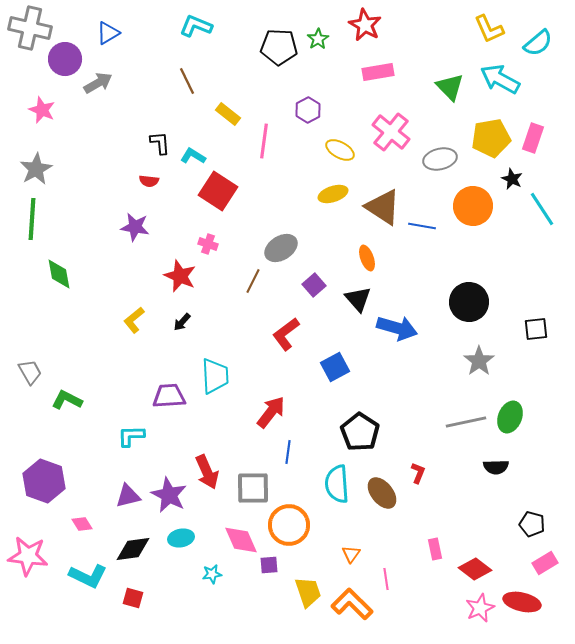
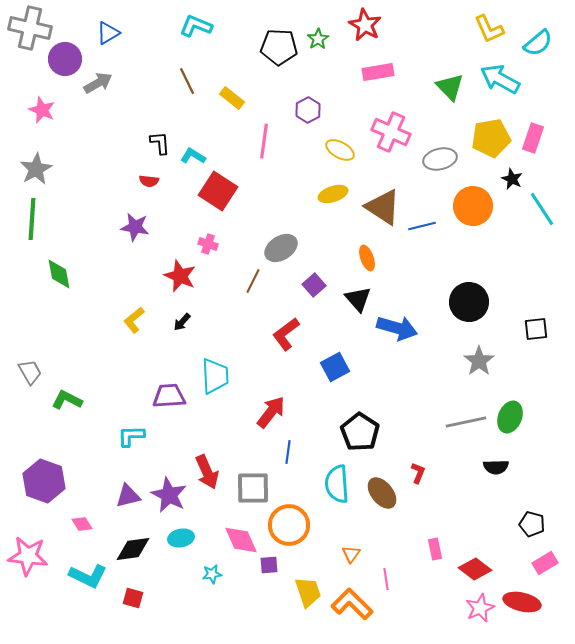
yellow rectangle at (228, 114): moved 4 px right, 16 px up
pink cross at (391, 132): rotated 15 degrees counterclockwise
blue line at (422, 226): rotated 24 degrees counterclockwise
